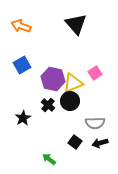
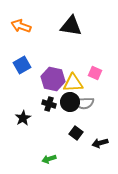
black triangle: moved 5 px left, 2 px down; rotated 40 degrees counterclockwise
pink square: rotated 32 degrees counterclockwise
yellow triangle: rotated 20 degrees clockwise
black circle: moved 1 px down
black cross: moved 1 px right, 1 px up; rotated 24 degrees counterclockwise
gray semicircle: moved 11 px left, 20 px up
black square: moved 1 px right, 9 px up
green arrow: rotated 56 degrees counterclockwise
